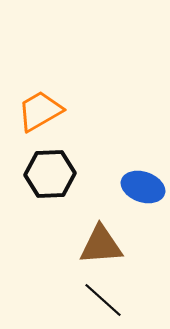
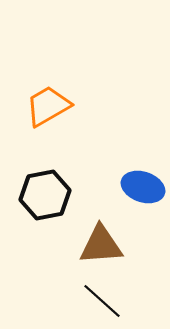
orange trapezoid: moved 8 px right, 5 px up
black hexagon: moved 5 px left, 21 px down; rotated 9 degrees counterclockwise
black line: moved 1 px left, 1 px down
